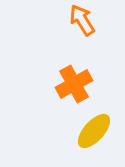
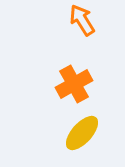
yellow ellipse: moved 12 px left, 2 px down
